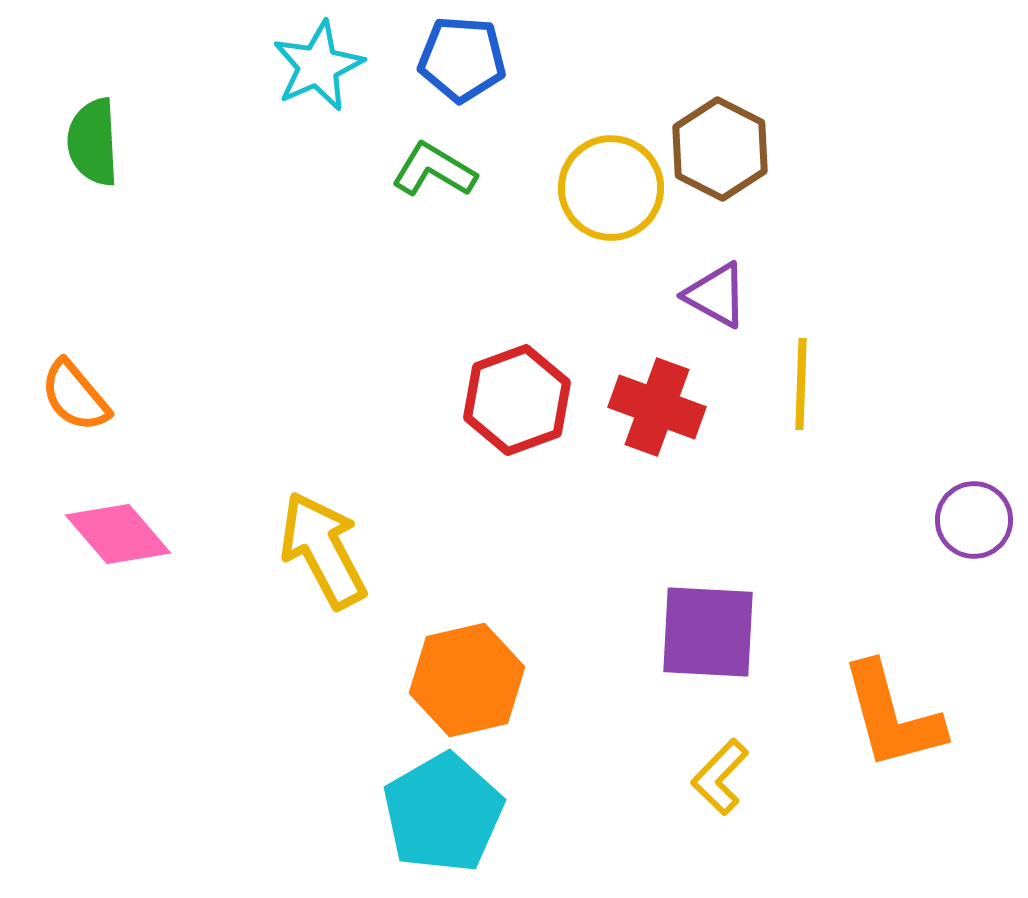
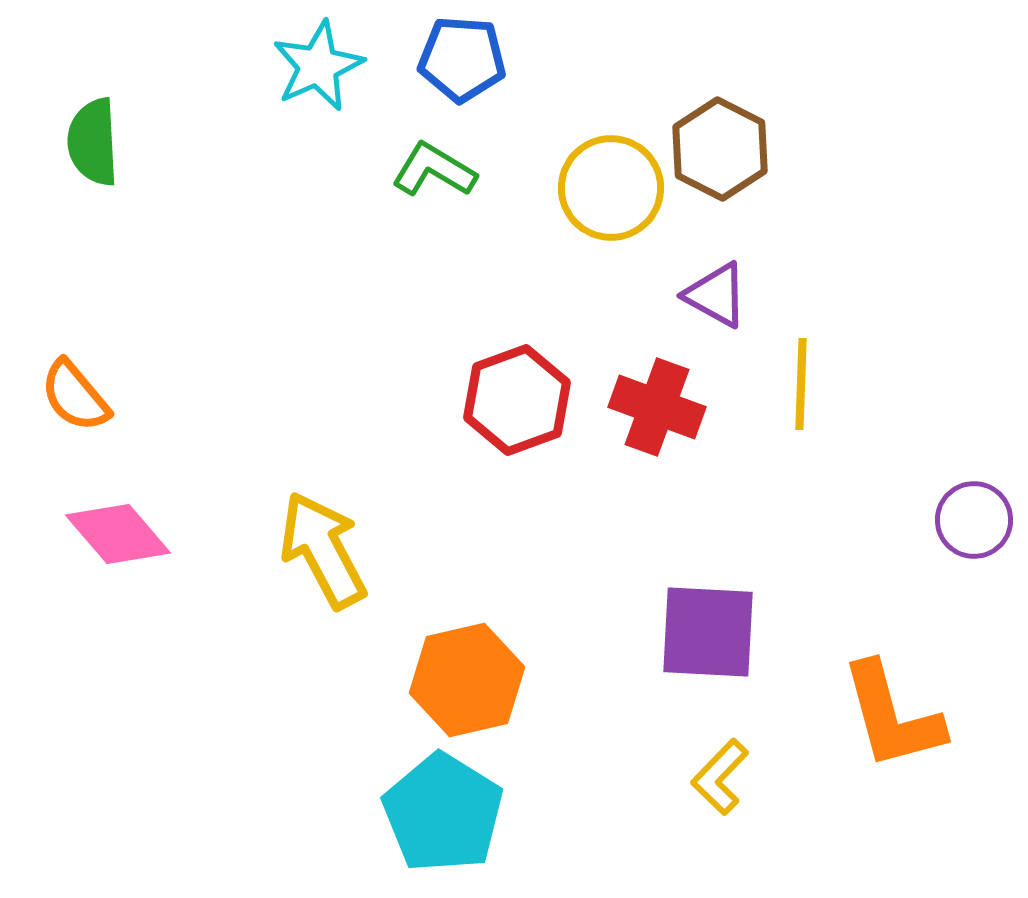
cyan pentagon: rotated 10 degrees counterclockwise
